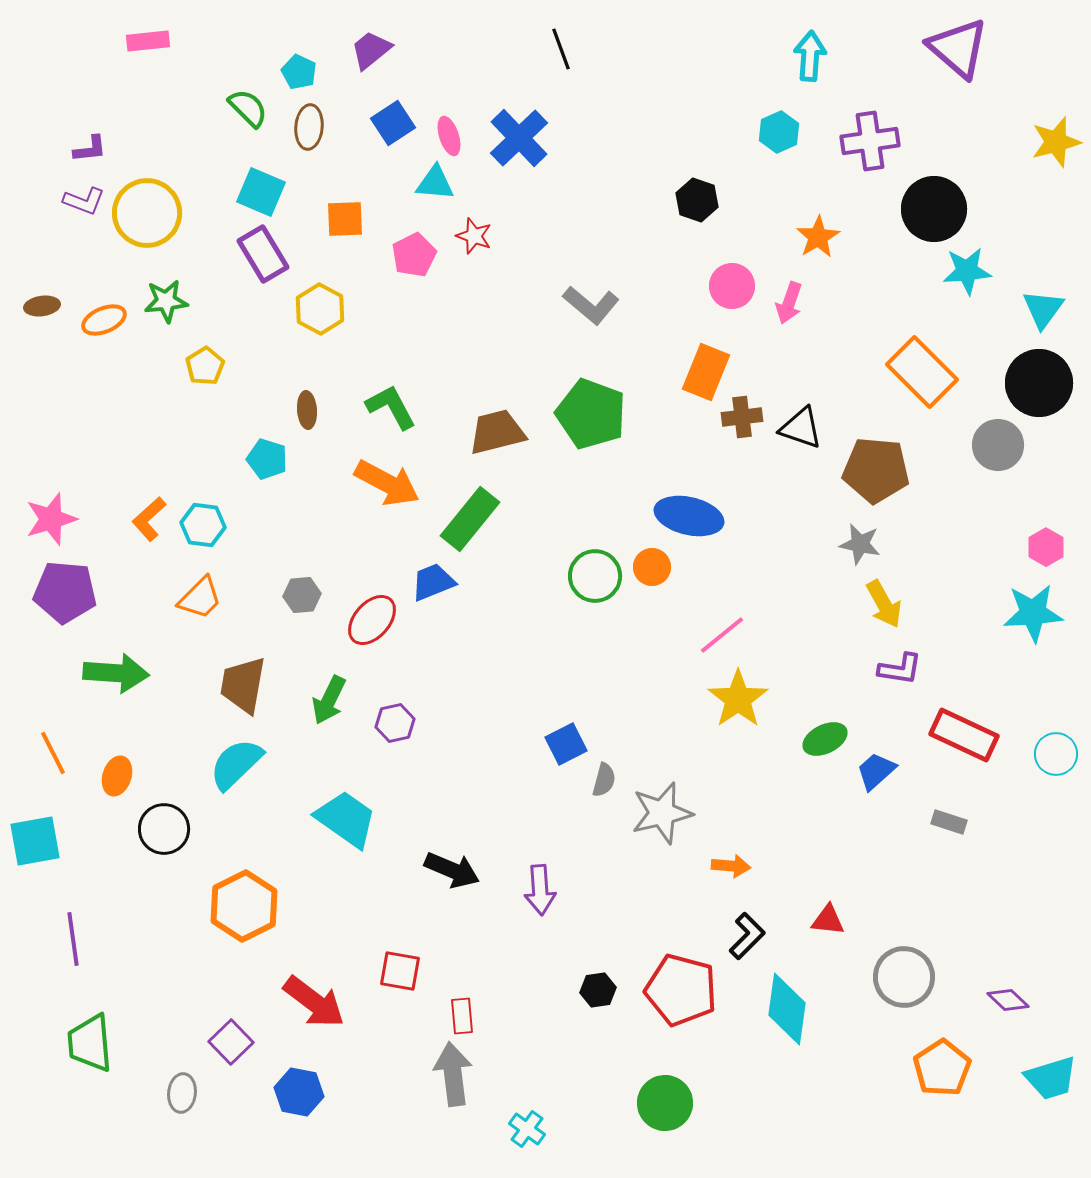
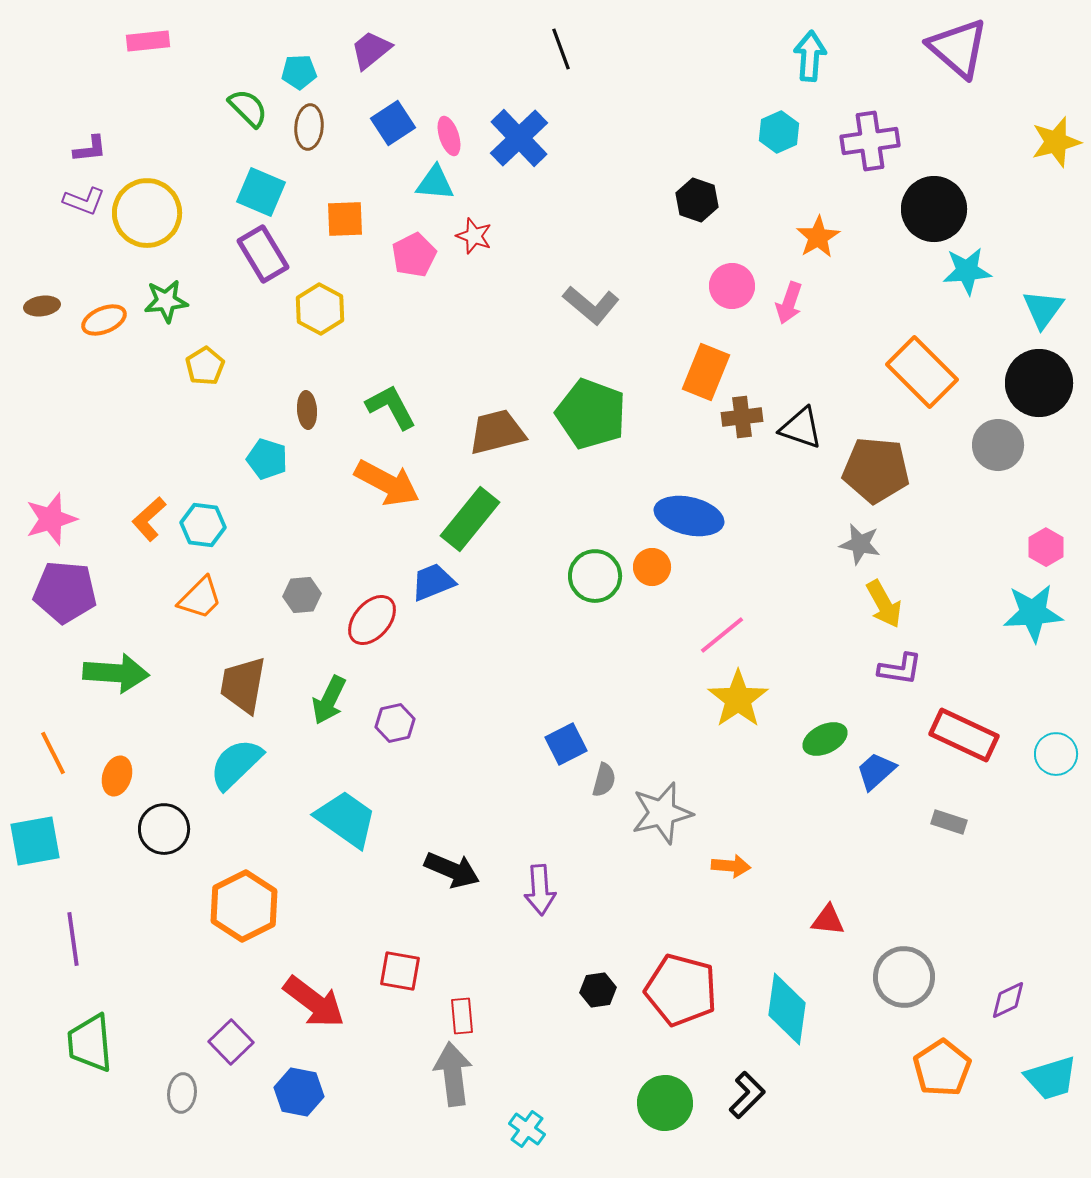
cyan pentagon at (299, 72): rotated 28 degrees counterclockwise
black L-shape at (747, 936): moved 159 px down
purple diamond at (1008, 1000): rotated 69 degrees counterclockwise
